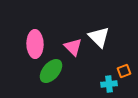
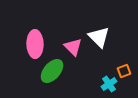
green ellipse: moved 1 px right
cyan cross: rotated 28 degrees counterclockwise
